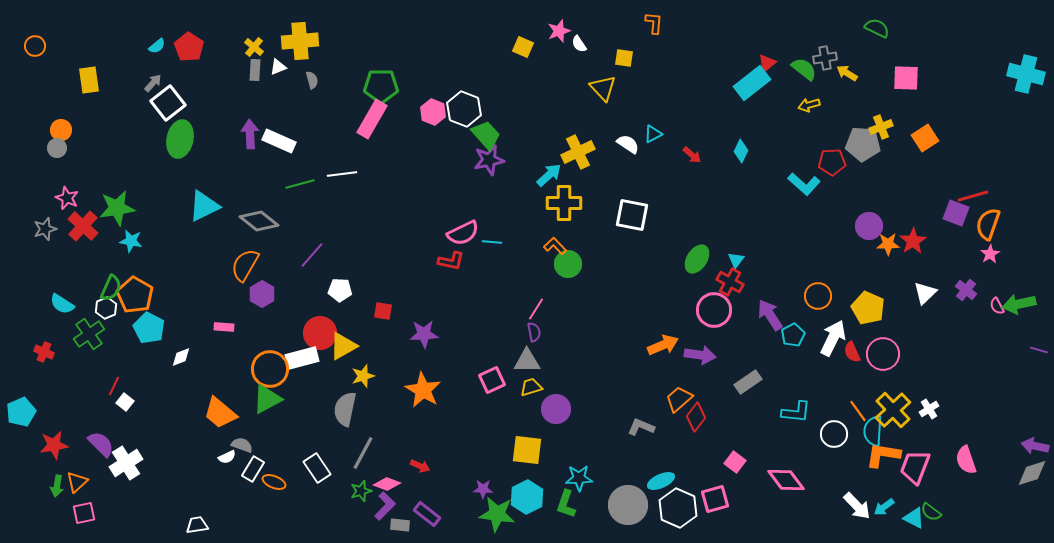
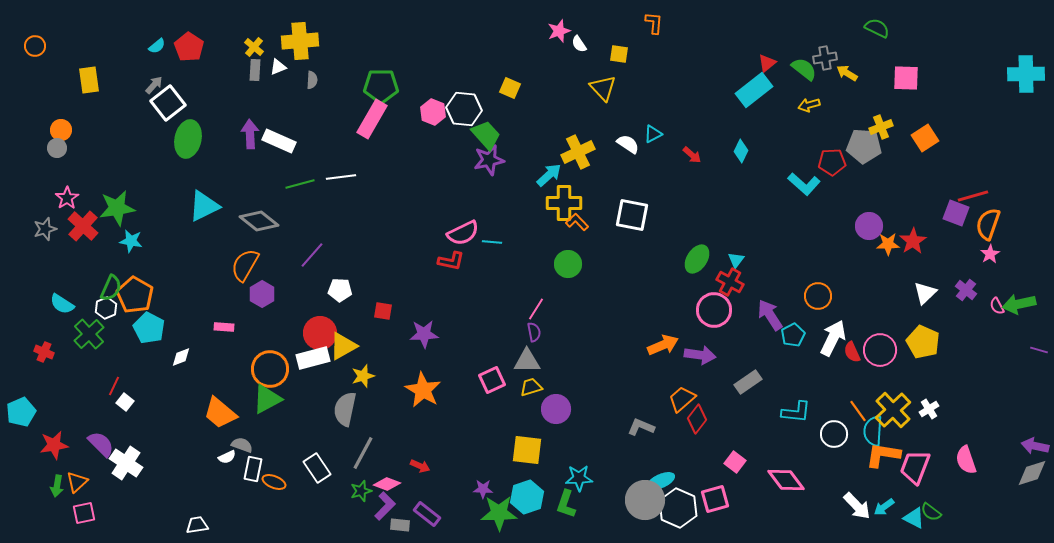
yellow square at (523, 47): moved 13 px left, 41 px down
yellow square at (624, 58): moved 5 px left, 4 px up
cyan cross at (1026, 74): rotated 15 degrees counterclockwise
gray semicircle at (312, 80): rotated 18 degrees clockwise
gray arrow at (153, 83): moved 1 px right, 2 px down
cyan rectangle at (752, 83): moved 2 px right, 7 px down
white hexagon at (464, 109): rotated 16 degrees counterclockwise
green ellipse at (180, 139): moved 8 px right
gray pentagon at (863, 144): moved 1 px right, 2 px down
white line at (342, 174): moved 1 px left, 3 px down
pink star at (67, 198): rotated 15 degrees clockwise
orange L-shape at (555, 246): moved 22 px right, 24 px up
yellow pentagon at (868, 308): moved 55 px right, 34 px down
green cross at (89, 334): rotated 8 degrees counterclockwise
pink circle at (883, 354): moved 3 px left, 4 px up
white rectangle at (302, 358): moved 11 px right
orange trapezoid at (679, 399): moved 3 px right
red diamond at (696, 417): moved 1 px right, 2 px down
white cross at (126, 463): rotated 24 degrees counterclockwise
white rectangle at (253, 469): rotated 20 degrees counterclockwise
cyan hexagon at (527, 497): rotated 8 degrees clockwise
gray circle at (628, 505): moved 17 px right, 5 px up
green star at (497, 514): moved 2 px right, 1 px up; rotated 9 degrees counterclockwise
